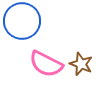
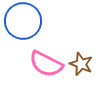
blue circle: moved 1 px right
